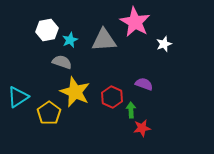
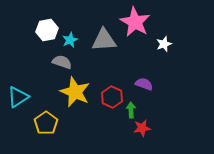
yellow pentagon: moved 3 px left, 10 px down
